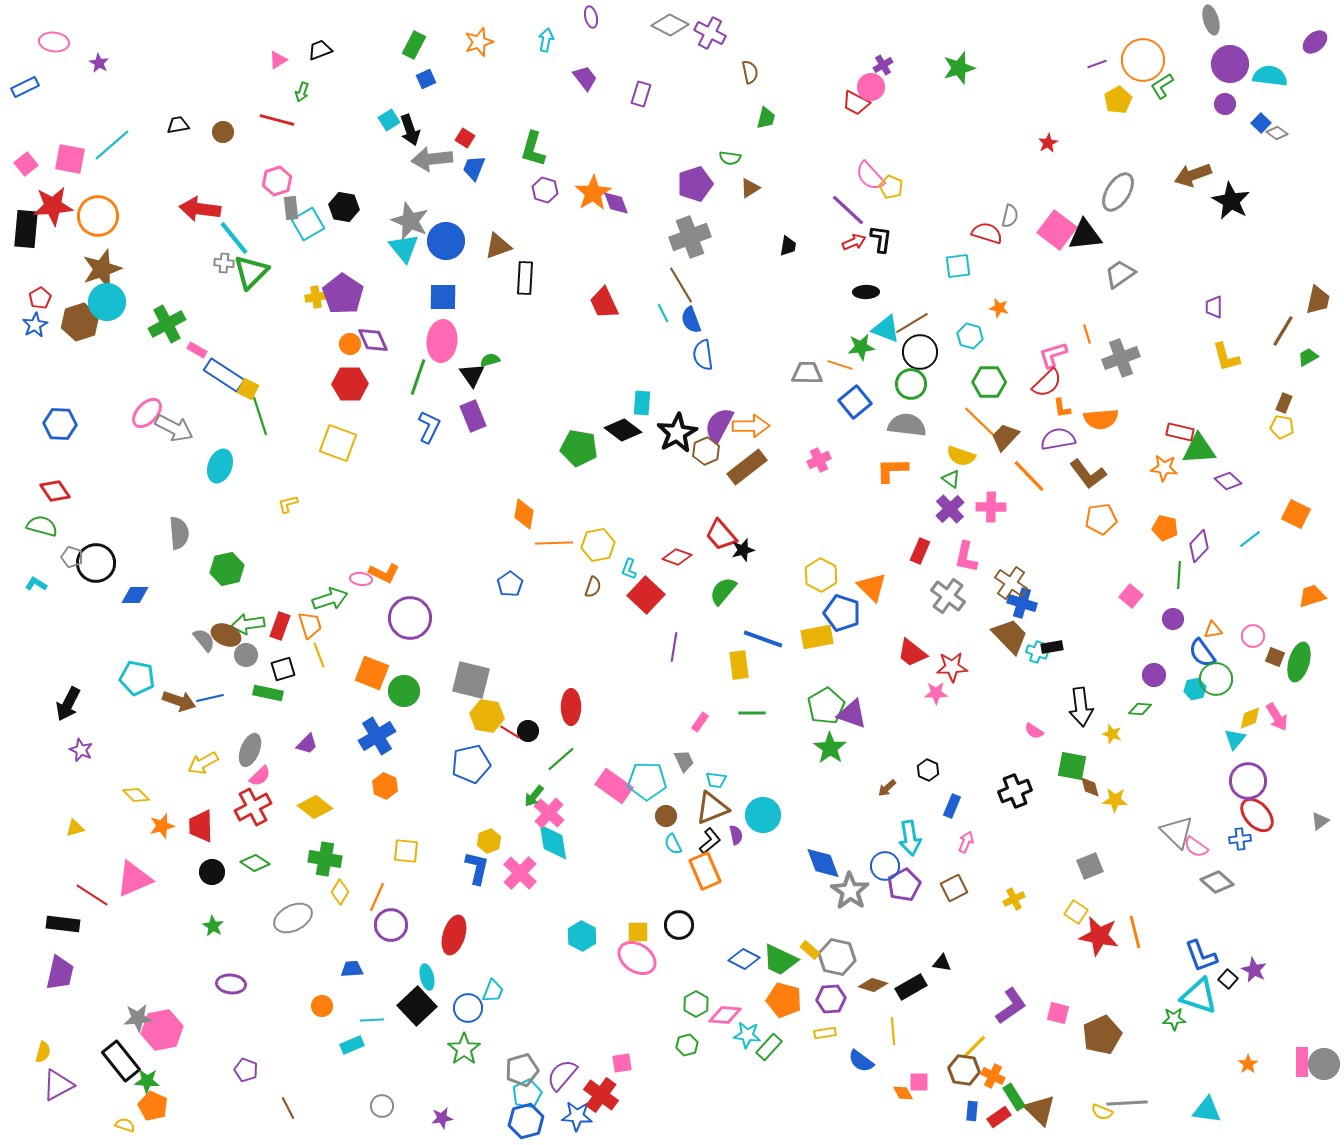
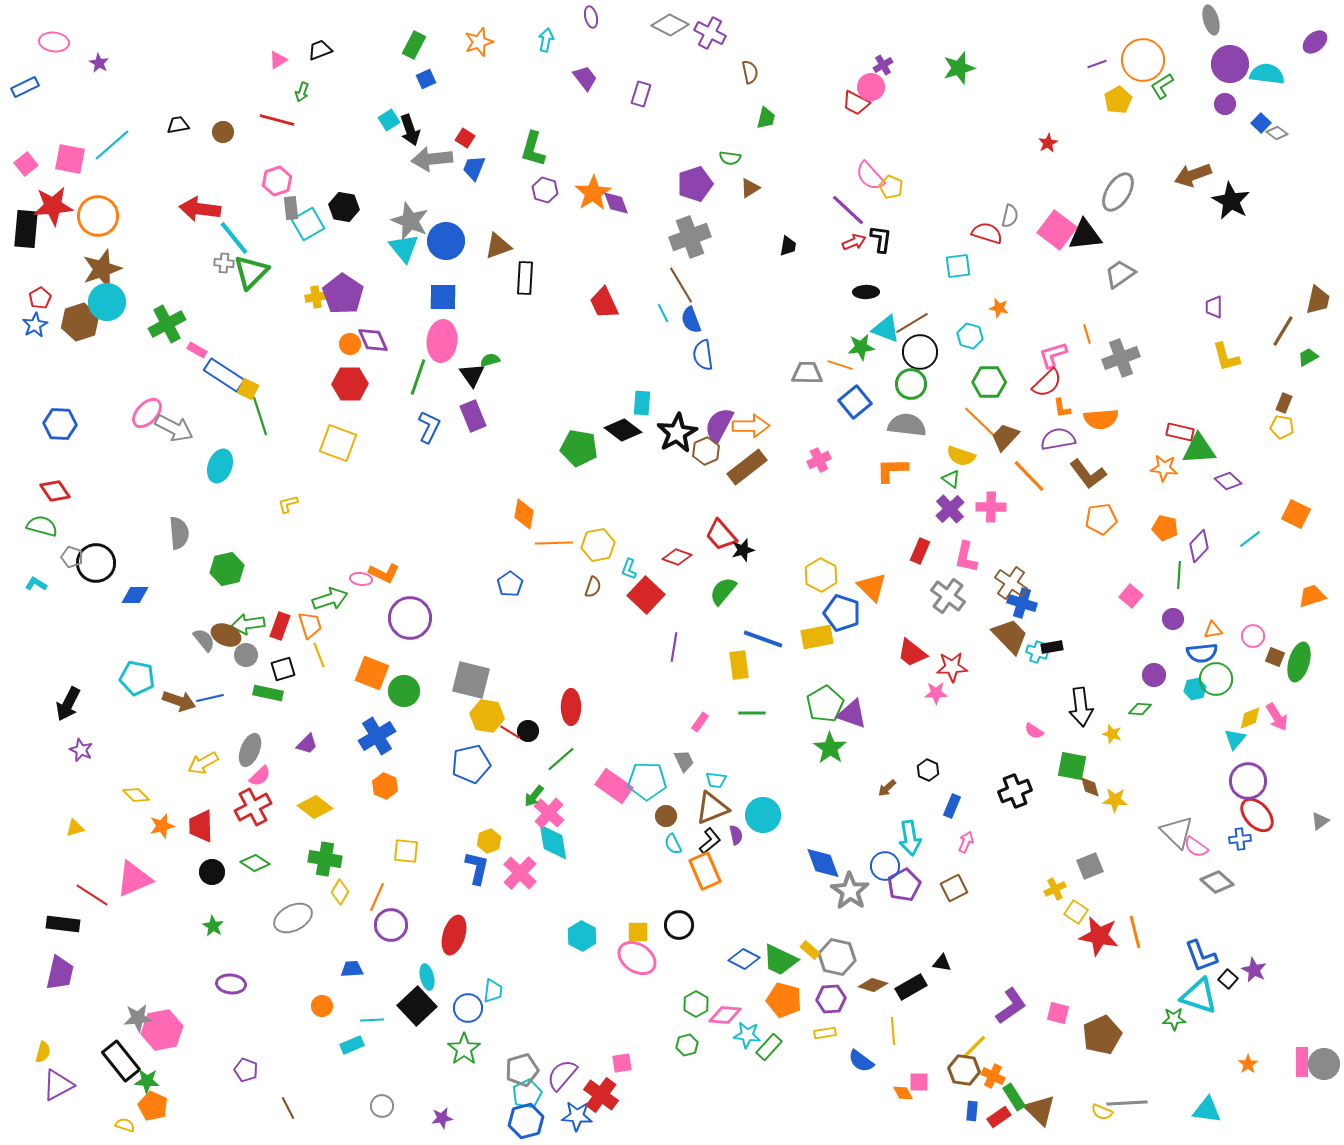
cyan semicircle at (1270, 76): moved 3 px left, 2 px up
blue semicircle at (1202, 653): rotated 60 degrees counterclockwise
green pentagon at (826, 706): moved 1 px left, 2 px up
yellow cross at (1014, 899): moved 41 px right, 10 px up
cyan trapezoid at (493, 991): rotated 15 degrees counterclockwise
